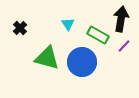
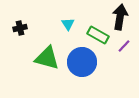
black arrow: moved 1 px left, 2 px up
black cross: rotated 32 degrees clockwise
